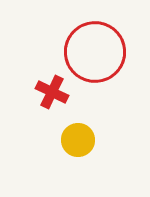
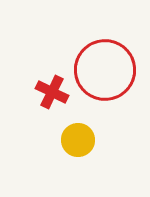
red circle: moved 10 px right, 18 px down
